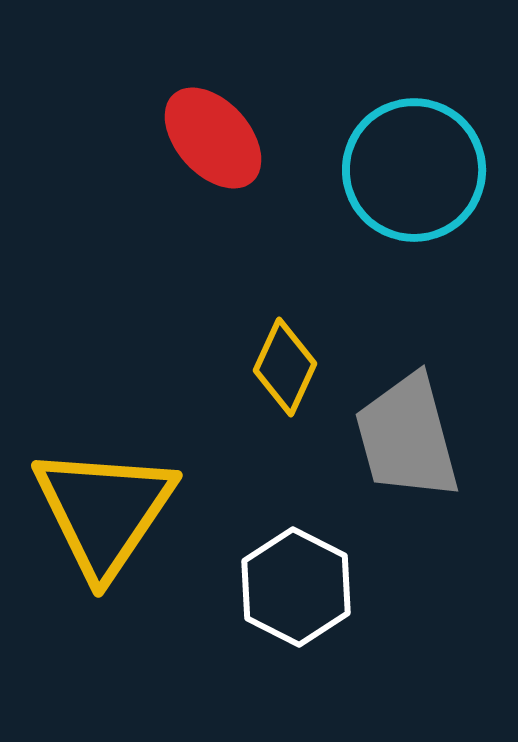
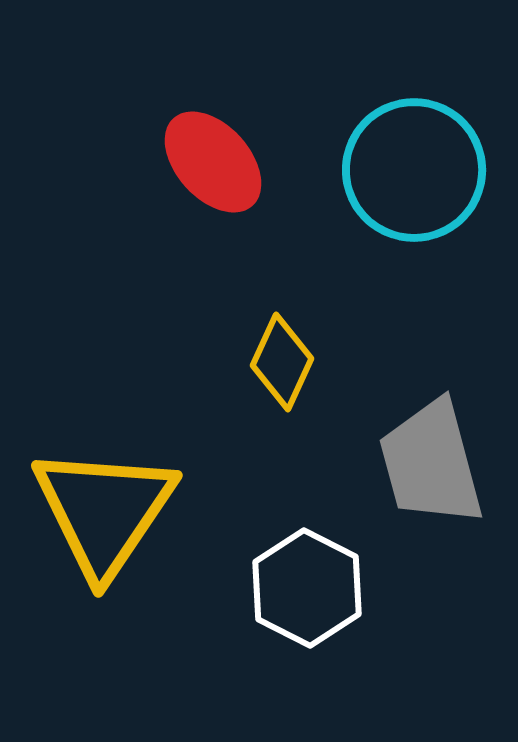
red ellipse: moved 24 px down
yellow diamond: moved 3 px left, 5 px up
gray trapezoid: moved 24 px right, 26 px down
white hexagon: moved 11 px right, 1 px down
